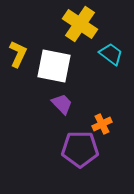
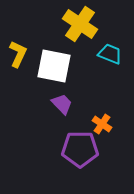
cyan trapezoid: moved 1 px left; rotated 15 degrees counterclockwise
orange cross: rotated 30 degrees counterclockwise
